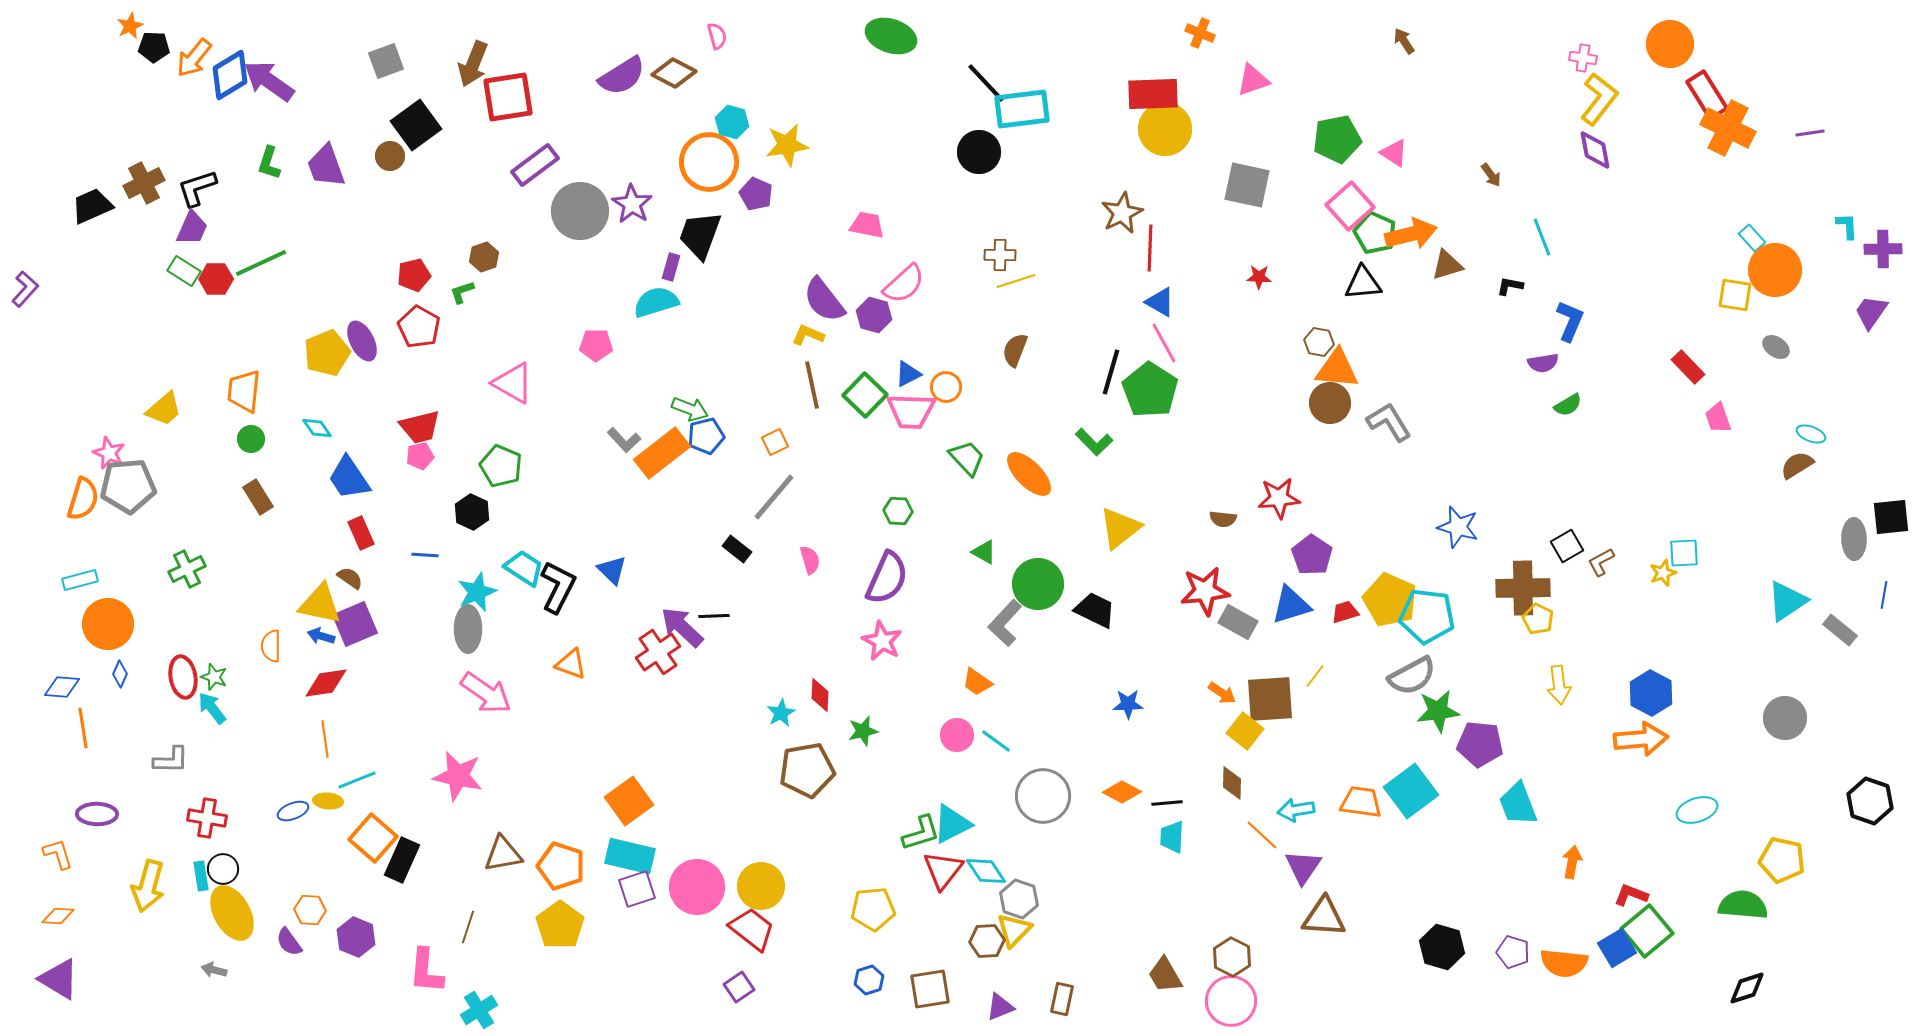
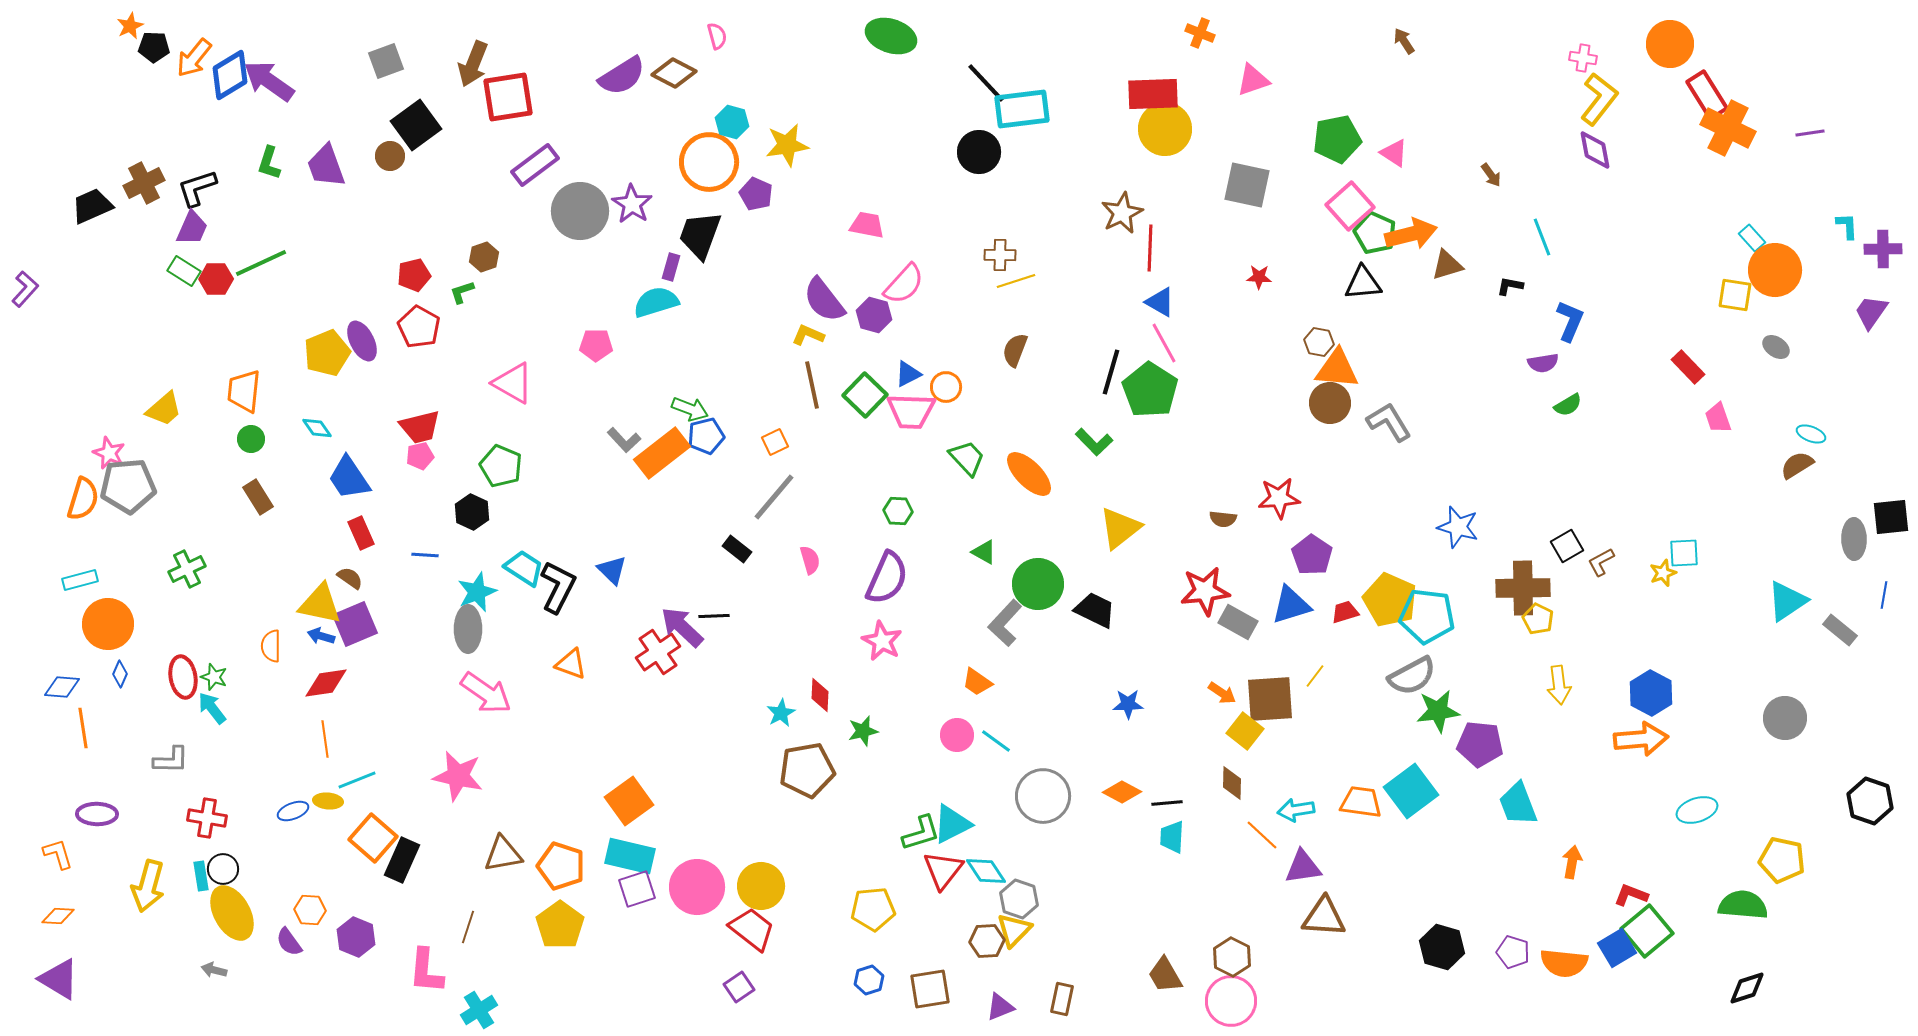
pink semicircle at (904, 284): rotated 6 degrees counterclockwise
purple triangle at (1303, 867): rotated 48 degrees clockwise
